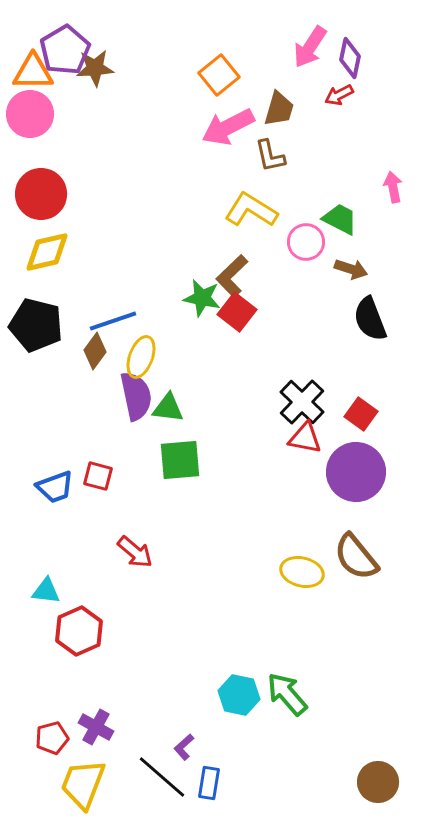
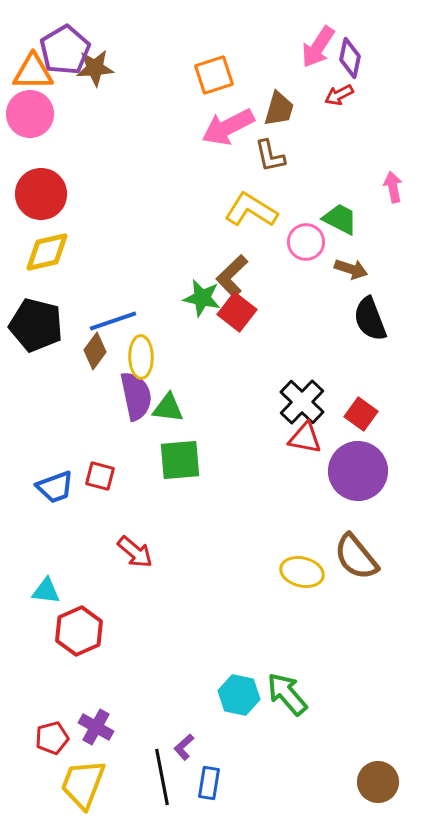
pink arrow at (310, 47): moved 8 px right
orange square at (219, 75): moved 5 px left; rotated 21 degrees clockwise
yellow ellipse at (141, 357): rotated 21 degrees counterclockwise
purple circle at (356, 472): moved 2 px right, 1 px up
red square at (98, 476): moved 2 px right
black line at (162, 777): rotated 38 degrees clockwise
